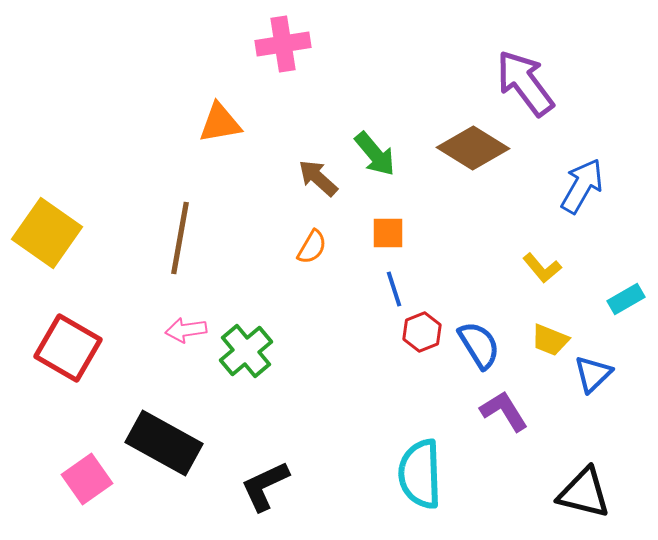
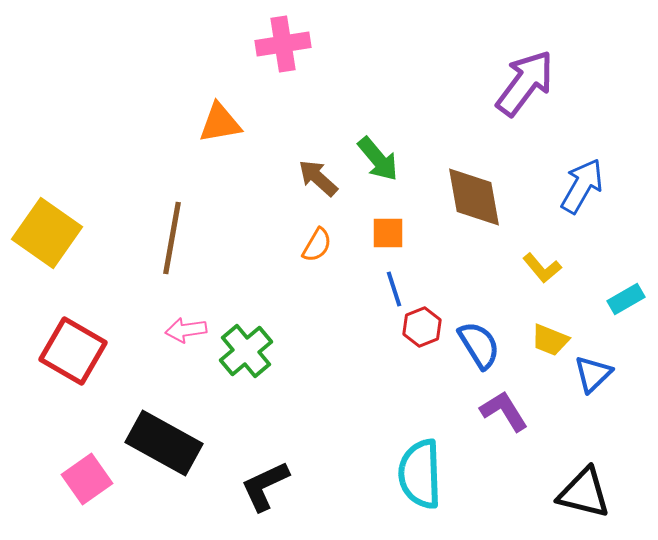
purple arrow: rotated 74 degrees clockwise
brown diamond: moved 1 px right, 49 px down; rotated 48 degrees clockwise
green arrow: moved 3 px right, 5 px down
brown line: moved 8 px left
orange semicircle: moved 5 px right, 2 px up
red hexagon: moved 5 px up
red square: moved 5 px right, 3 px down
